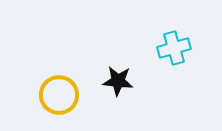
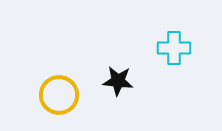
cyan cross: rotated 16 degrees clockwise
